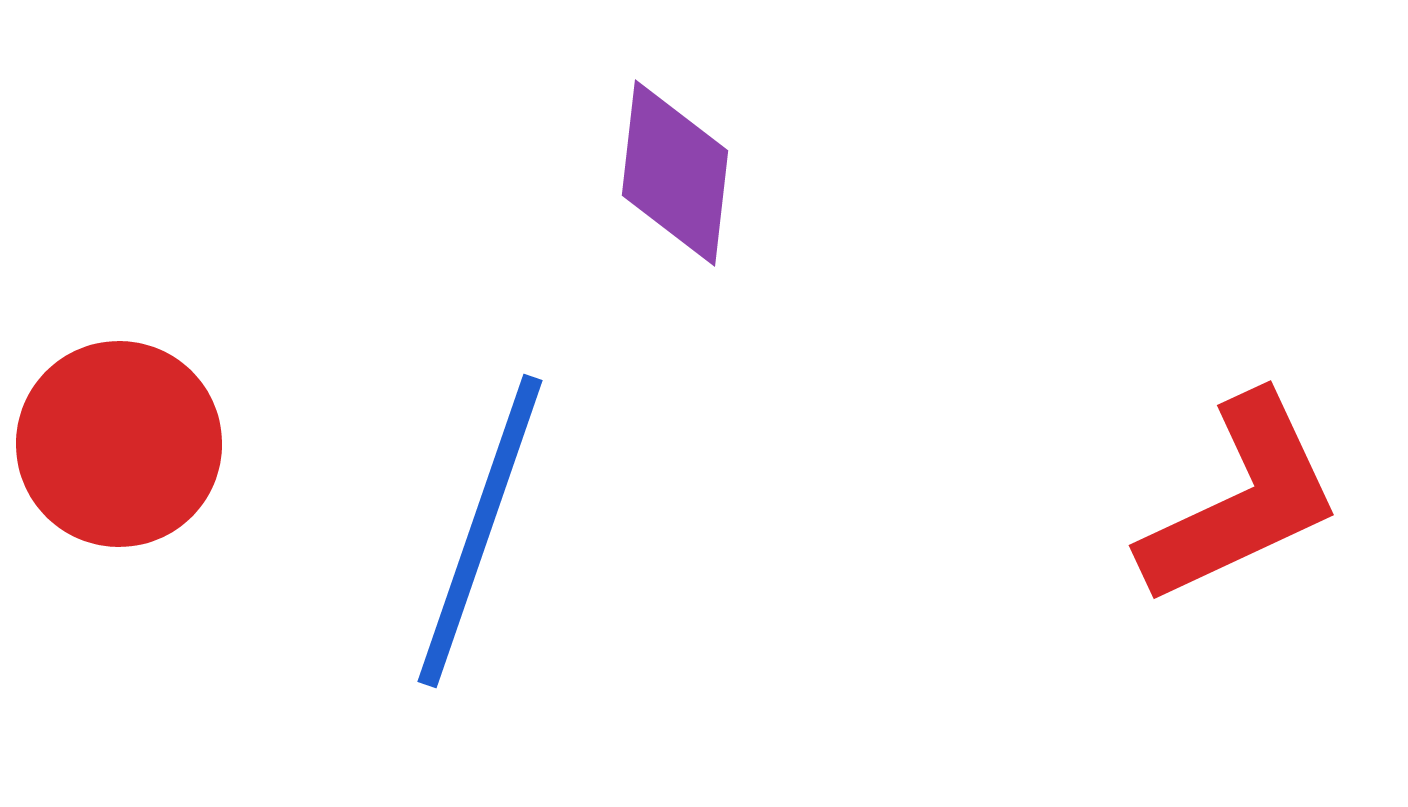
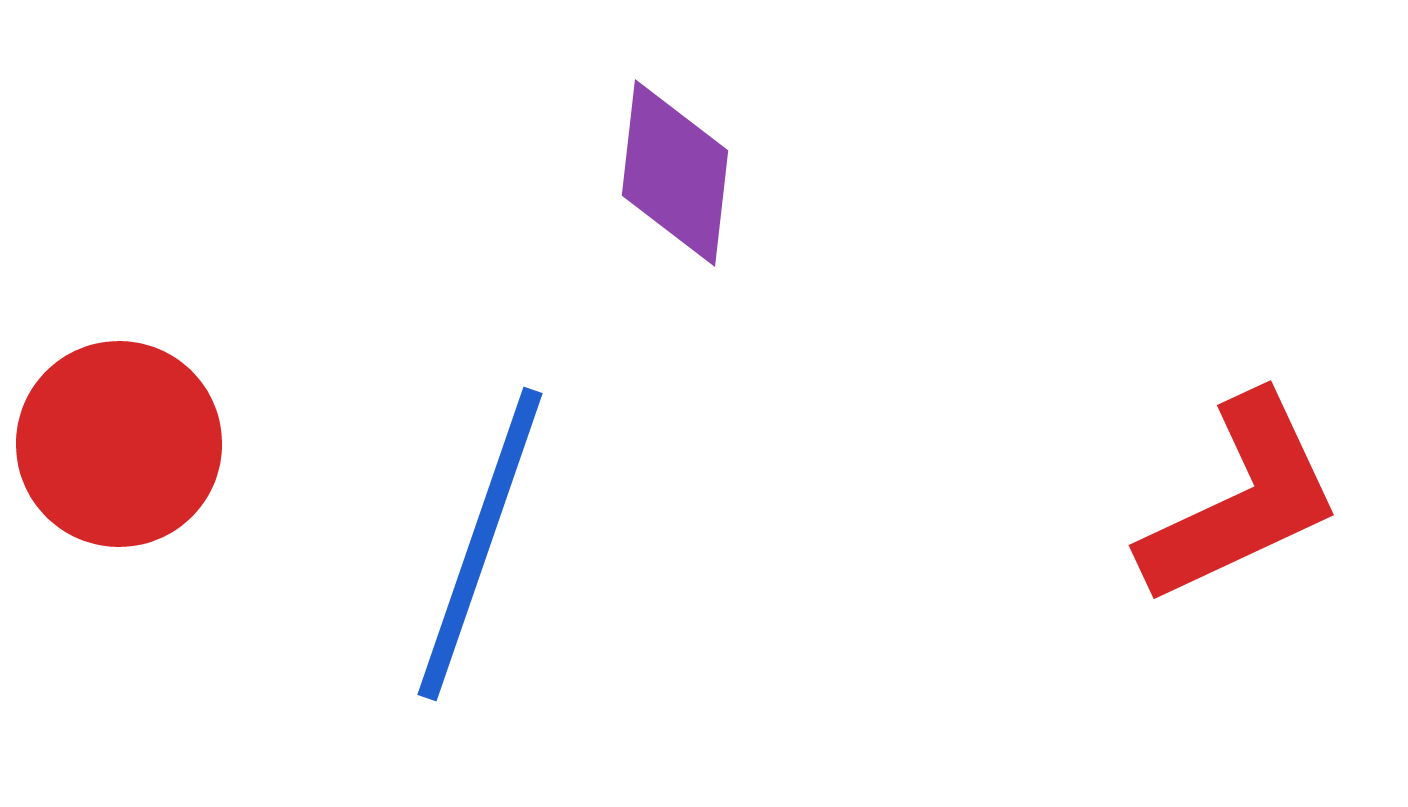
blue line: moved 13 px down
